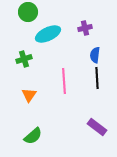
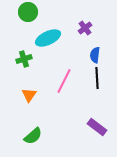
purple cross: rotated 24 degrees counterclockwise
cyan ellipse: moved 4 px down
pink line: rotated 30 degrees clockwise
